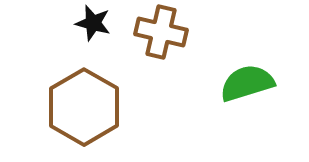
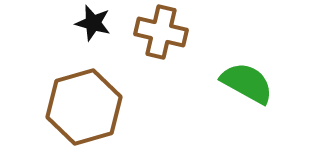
green semicircle: rotated 46 degrees clockwise
brown hexagon: rotated 14 degrees clockwise
